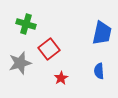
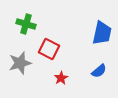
red square: rotated 25 degrees counterclockwise
blue semicircle: rotated 126 degrees counterclockwise
